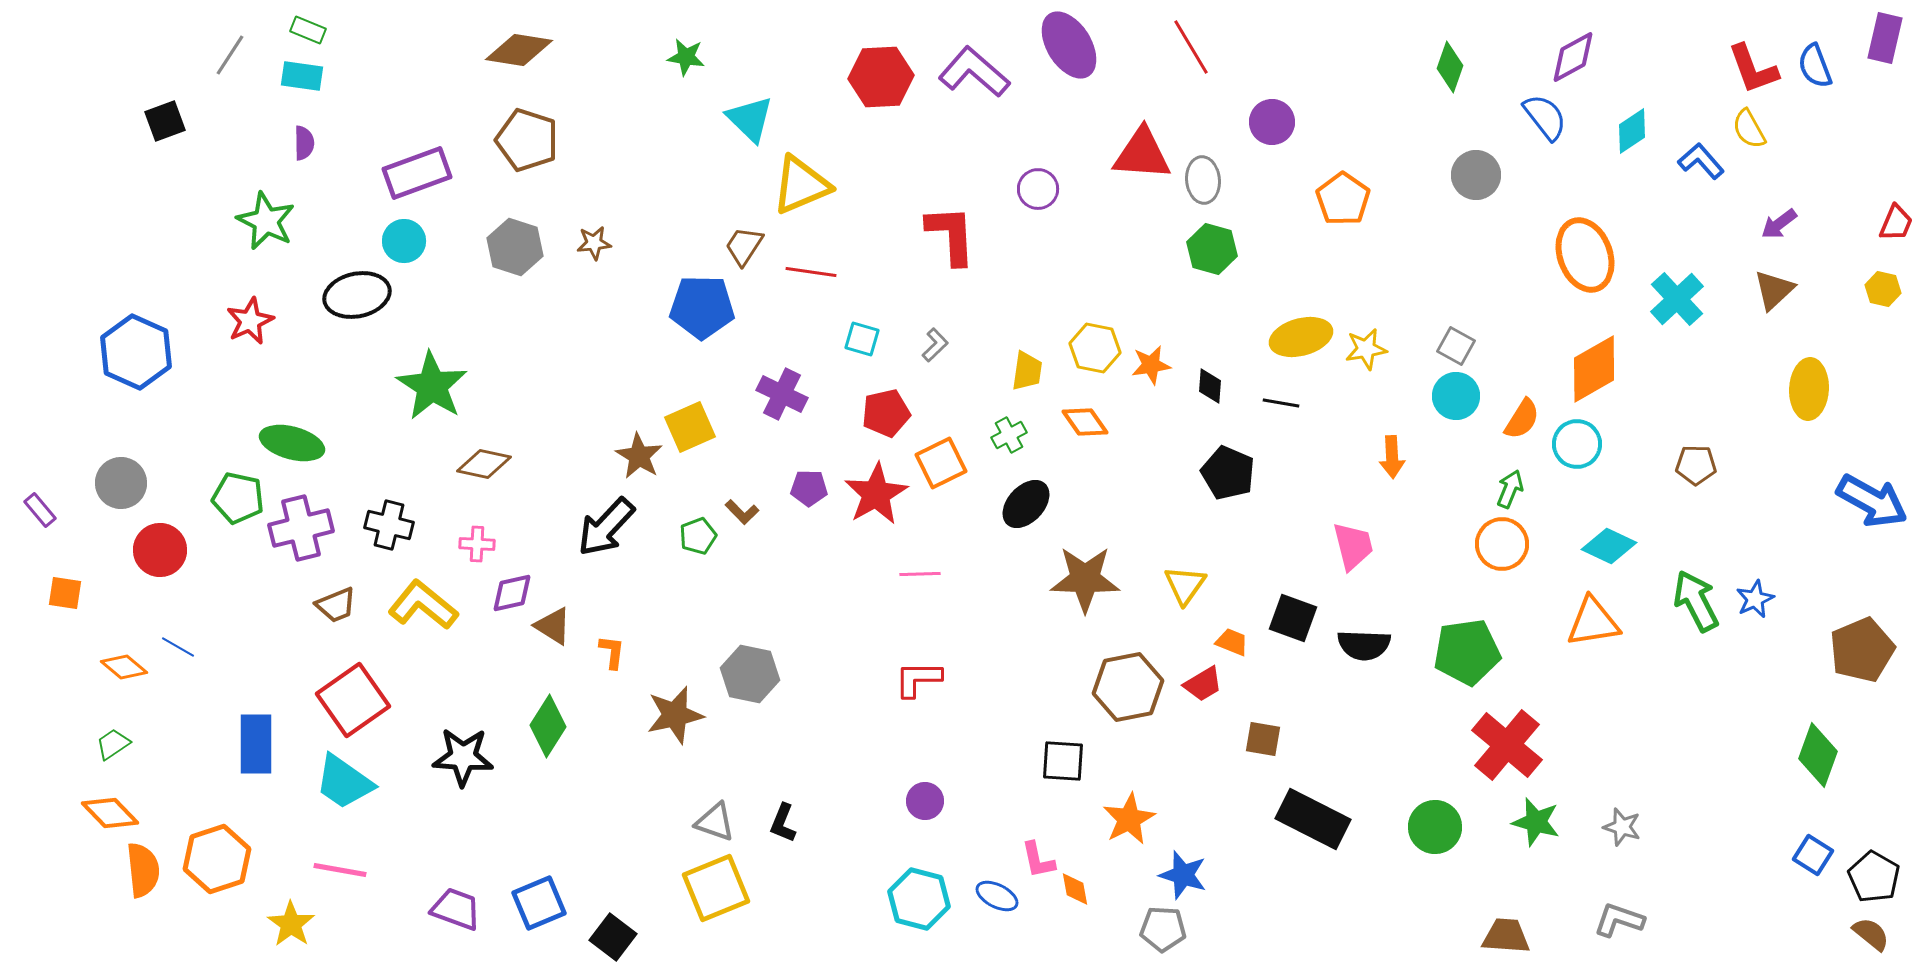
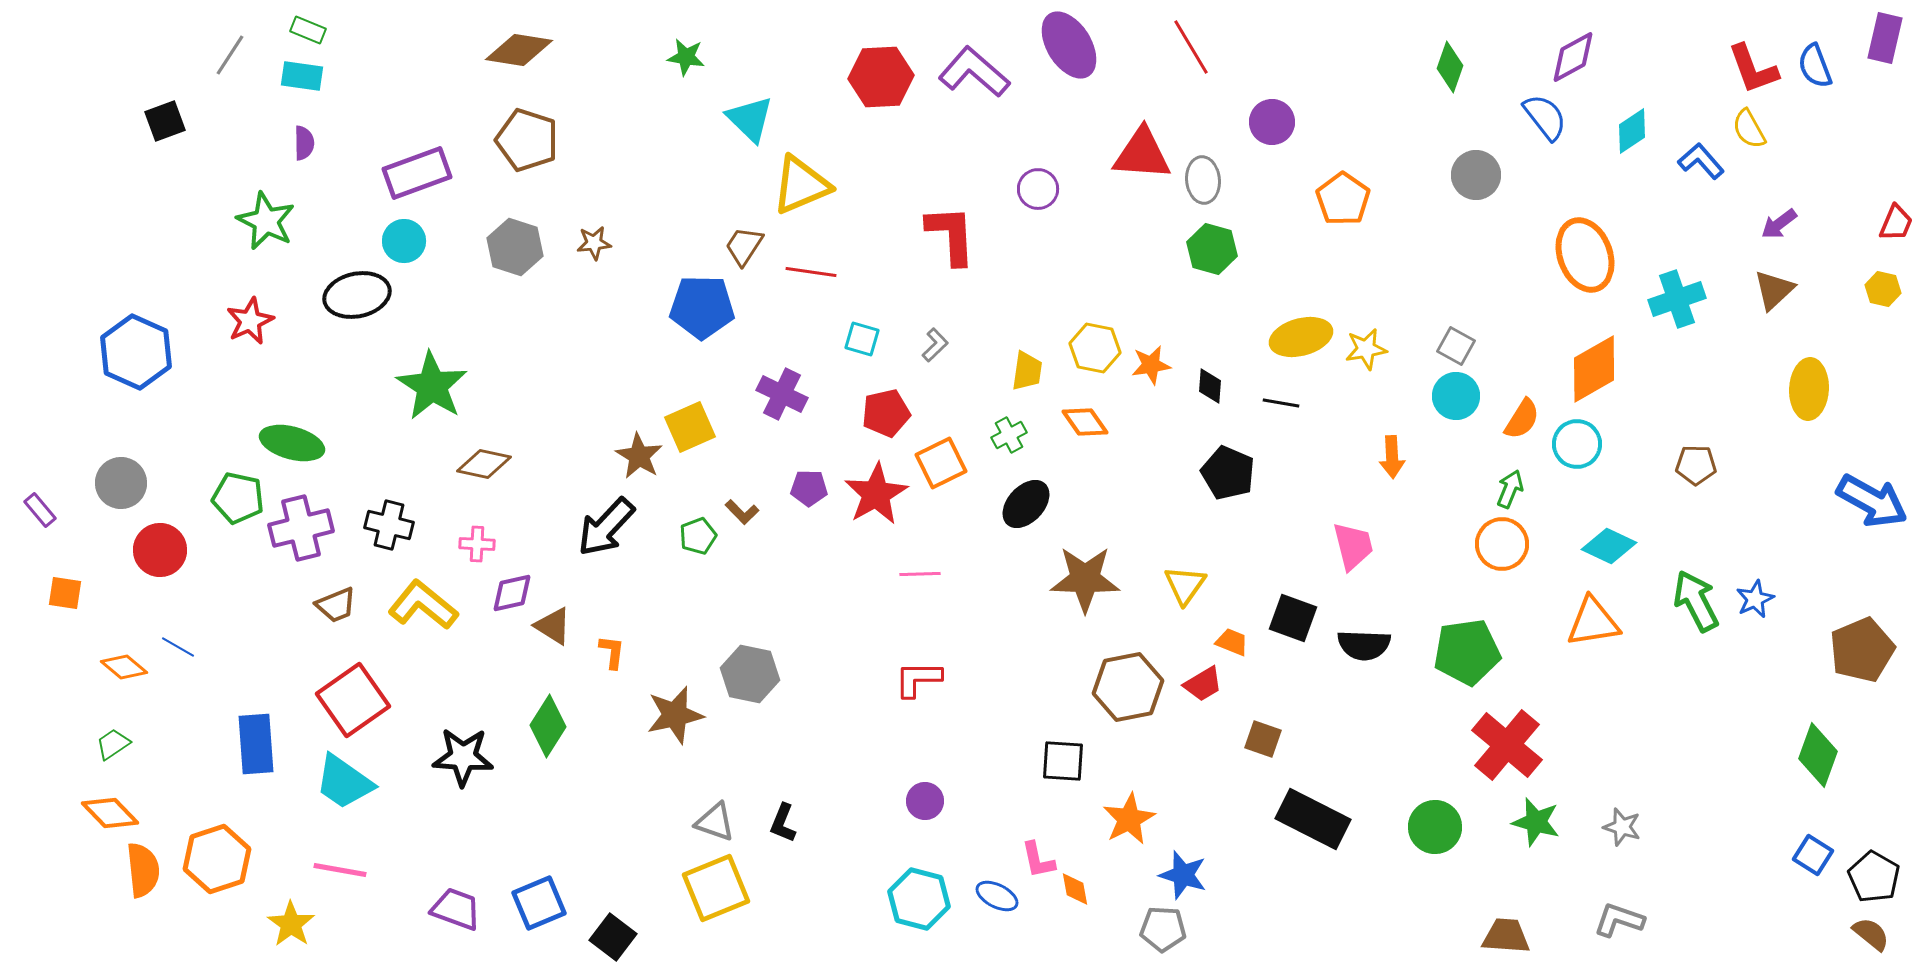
cyan cross at (1677, 299): rotated 24 degrees clockwise
brown square at (1263, 739): rotated 9 degrees clockwise
blue rectangle at (256, 744): rotated 4 degrees counterclockwise
